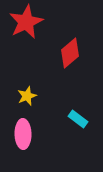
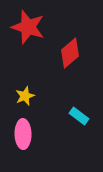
red star: moved 2 px right, 5 px down; rotated 28 degrees counterclockwise
yellow star: moved 2 px left
cyan rectangle: moved 1 px right, 3 px up
